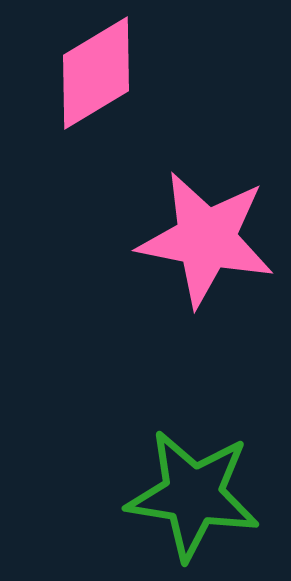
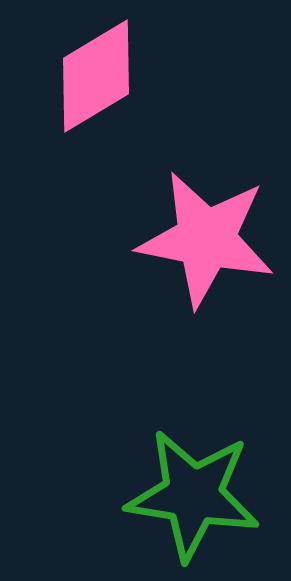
pink diamond: moved 3 px down
